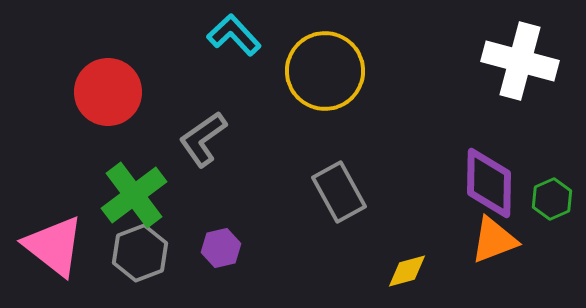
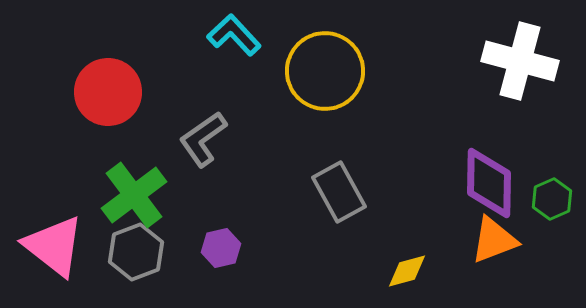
gray hexagon: moved 4 px left, 1 px up
